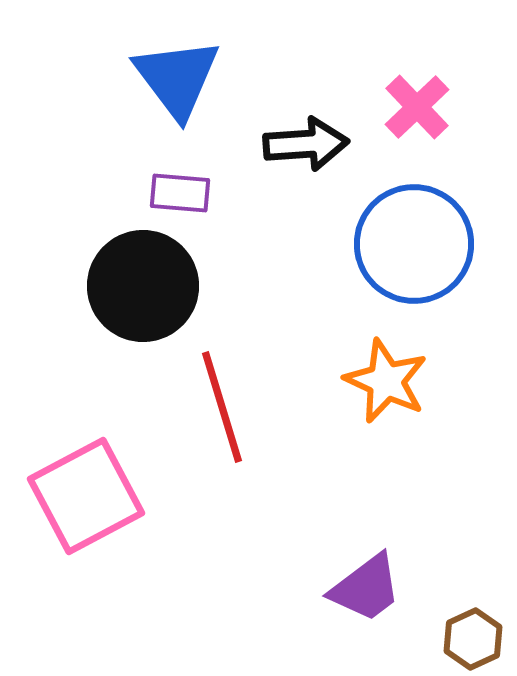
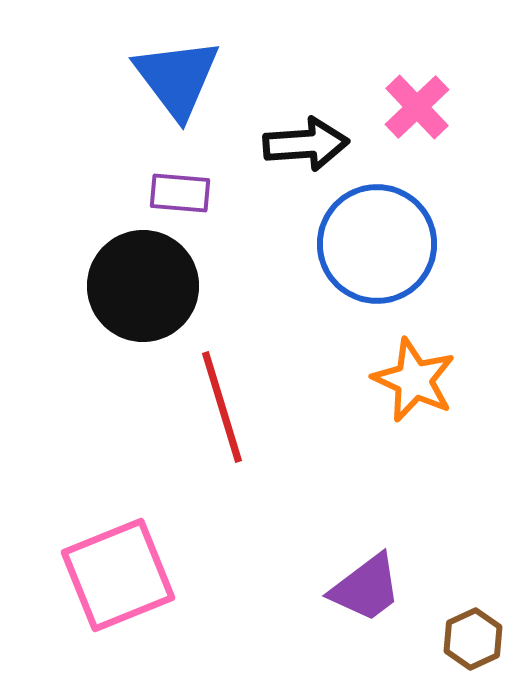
blue circle: moved 37 px left
orange star: moved 28 px right, 1 px up
pink square: moved 32 px right, 79 px down; rotated 6 degrees clockwise
